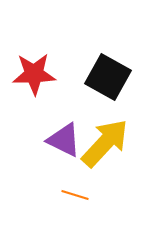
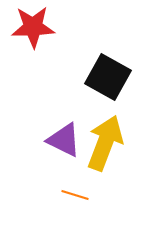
red star: moved 1 px left, 47 px up
yellow arrow: rotated 22 degrees counterclockwise
